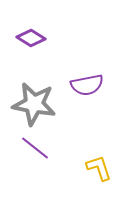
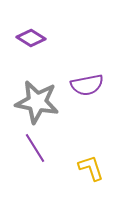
gray star: moved 3 px right, 2 px up
purple line: rotated 20 degrees clockwise
yellow L-shape: moved 8 px left
